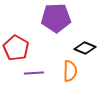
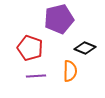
purple pentagon: moved 3 px right, 1 px down; rotated 12 degrees counterclockwise
red pentagon: moved 14 px right; rotated 10 degrees counterclockwise
purple line: moved 2 px right, 3 px down
